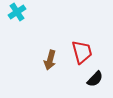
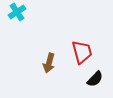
brown arrow: moved 1 px left, 3 px down
